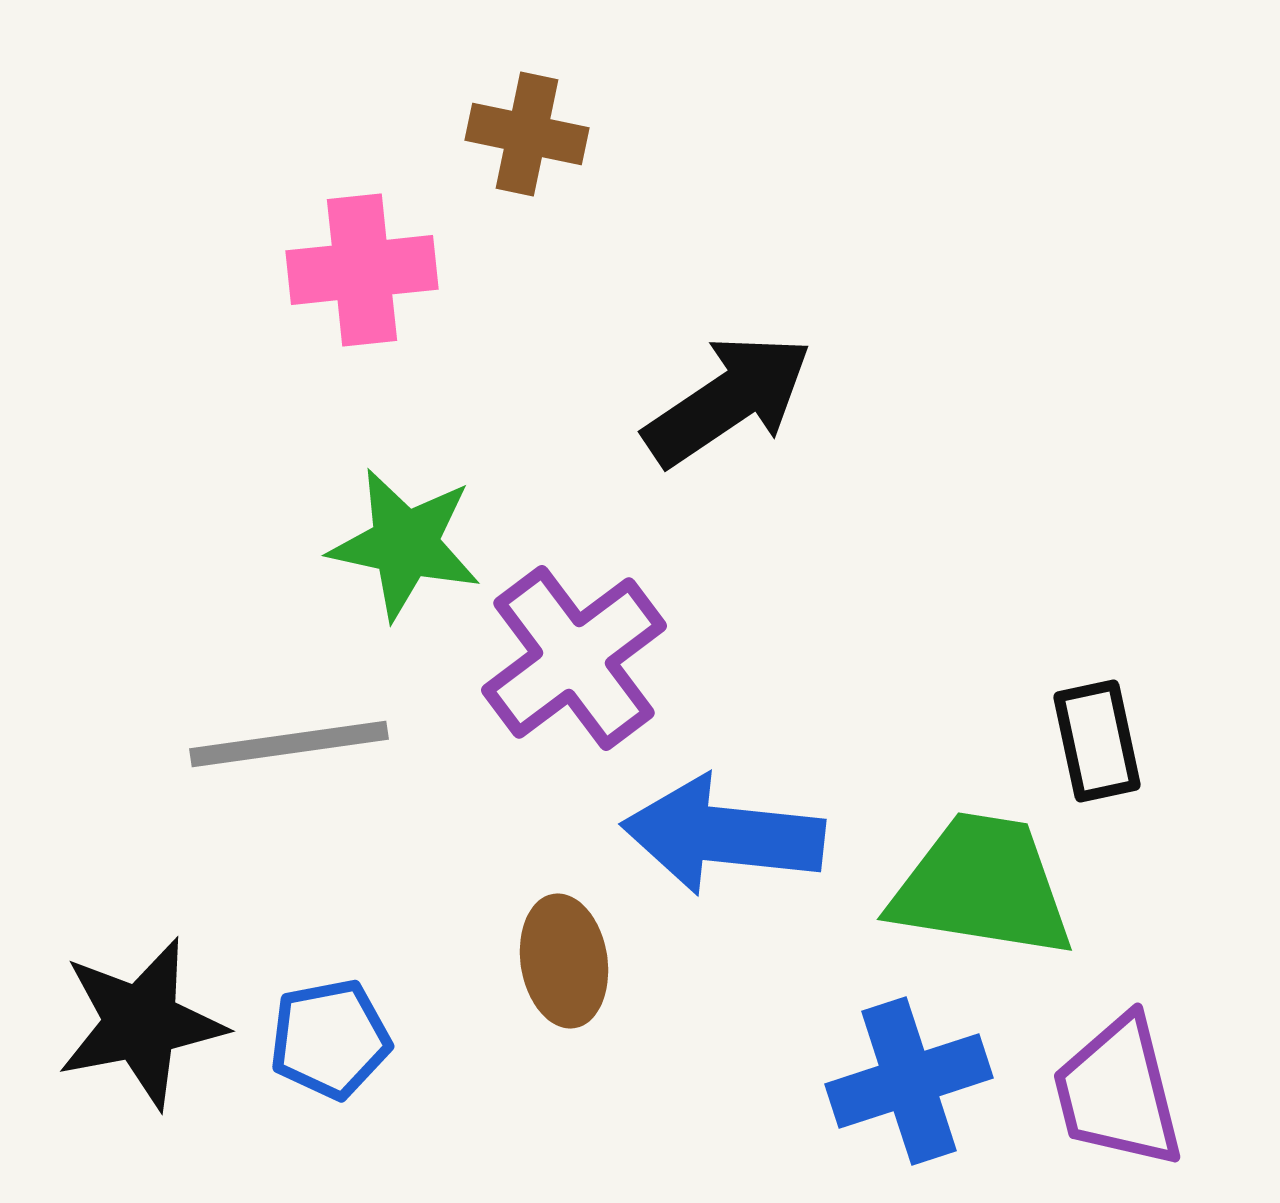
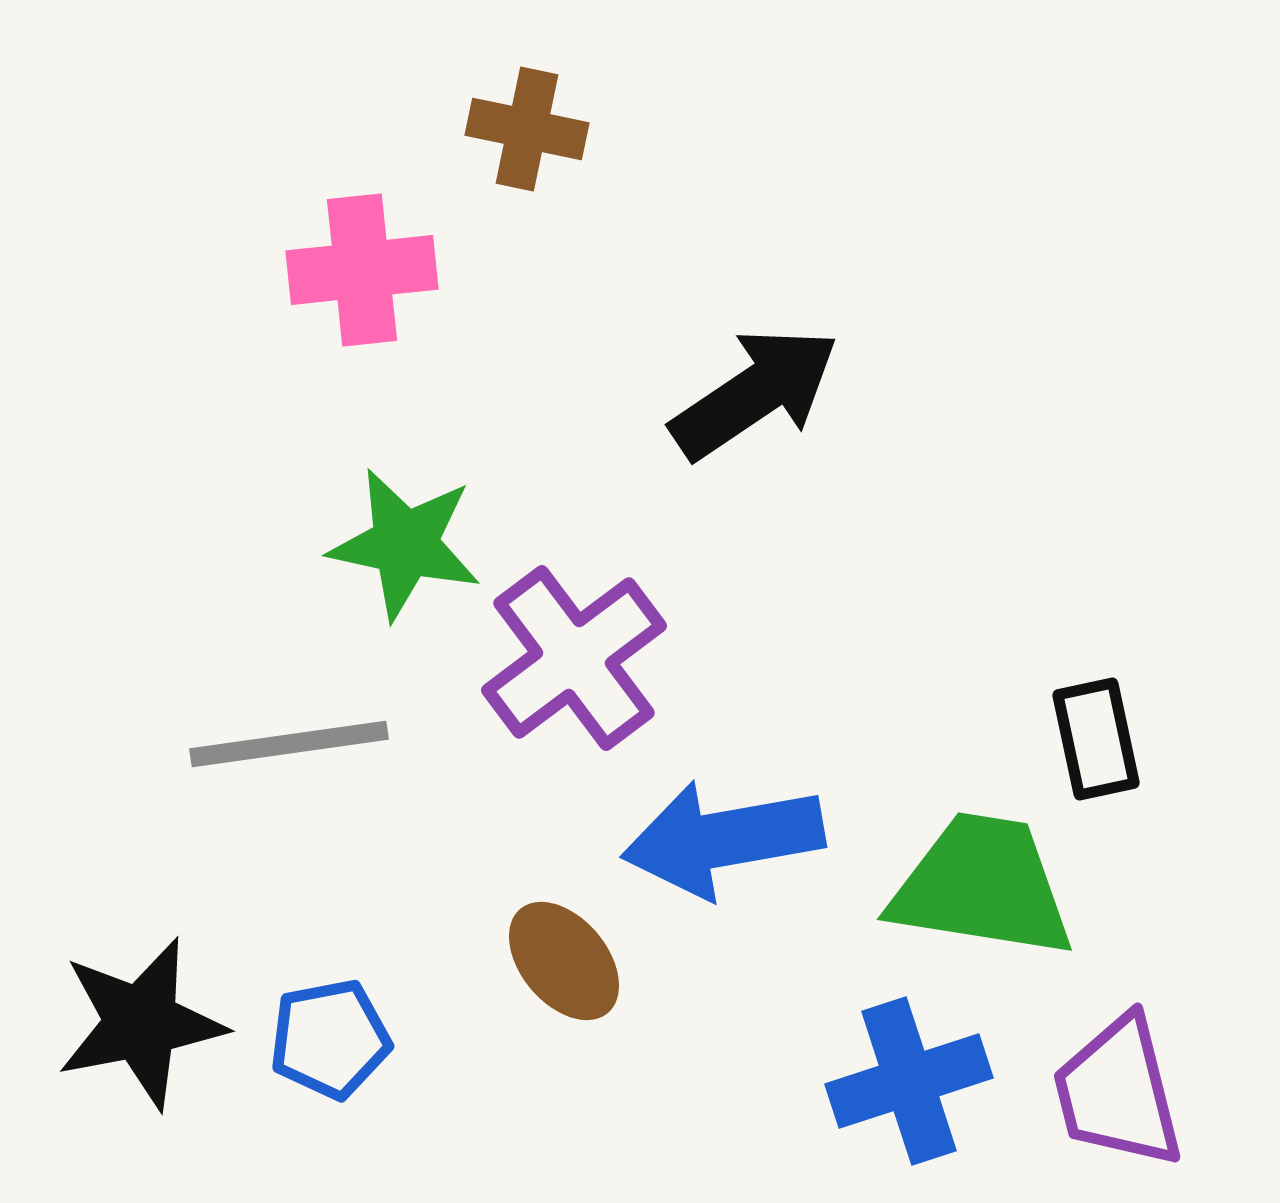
brown cross: moved 5 px up
black arrow: moved 27 px right, 7 px up
black rectangle: moved 1 px left, 2 px up
blue arrow: moved 4 px down; rotated 16 degrees counterclockwise
brown ellipse: rotated 31 degrees counterclockwise
